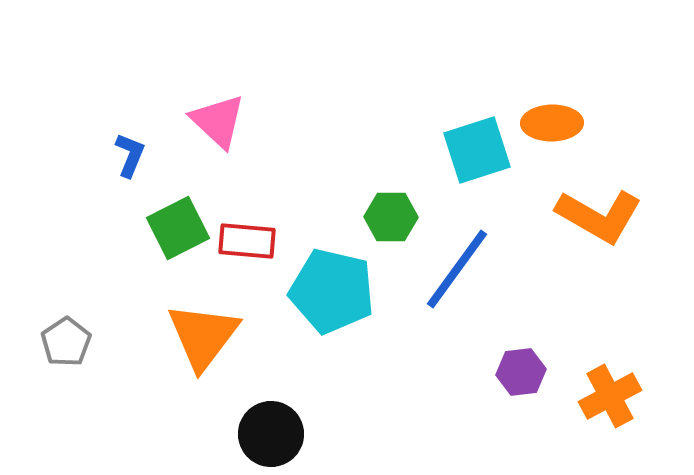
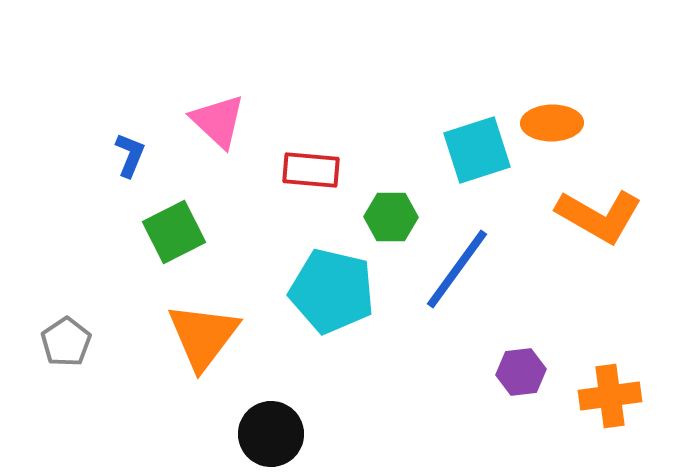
green square: moved 4 px left, 4 px down
red rectangle: moved 64 px right, 71 px up
orange cross: rotated 20 degrees clockwise
